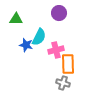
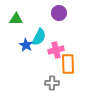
blue star: rotated 16 degrees clockwise
gray cross: moved 11 px left; rotated 16 degrees counterclockwise
